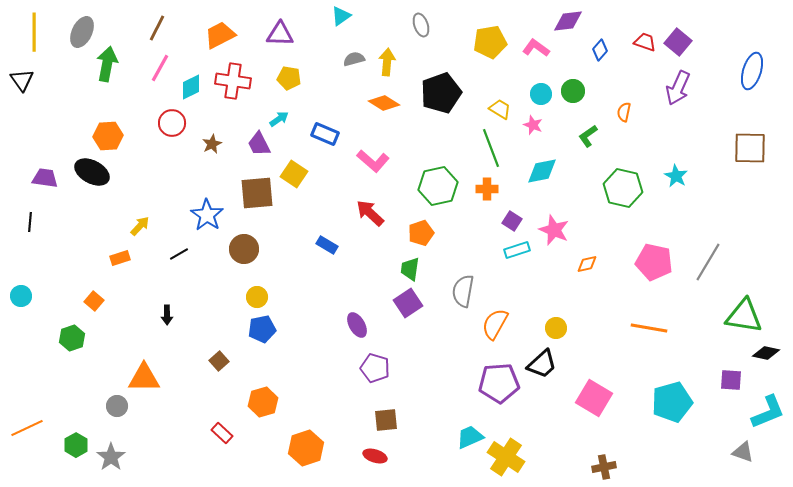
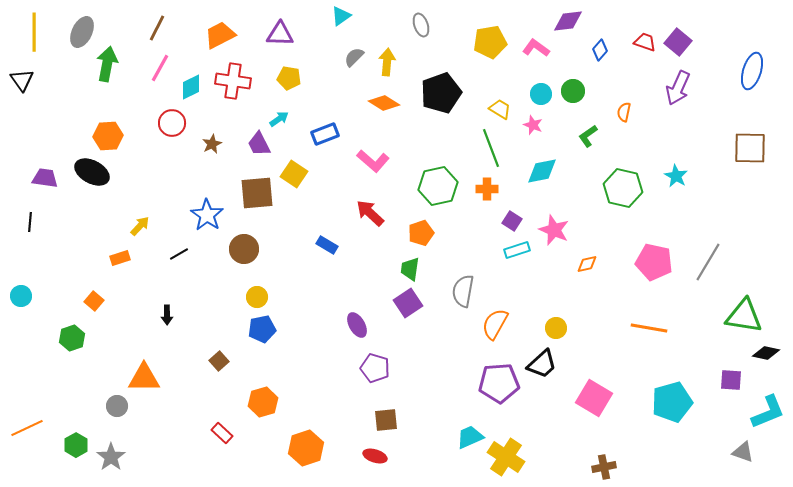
gray semicircle at (354, 59): moved 2 px up; rotated 30 degrees counterclockwise
blue rectangle at (325, 134): rotated 44 degrees counterclockwise
